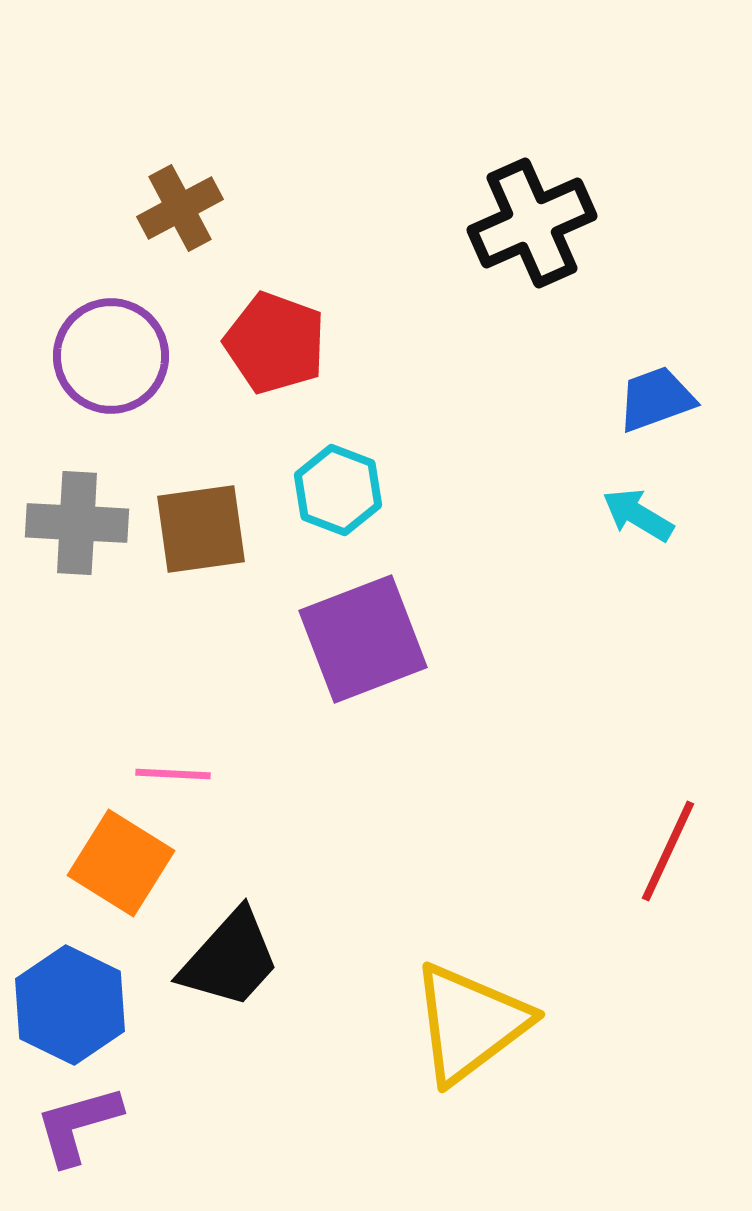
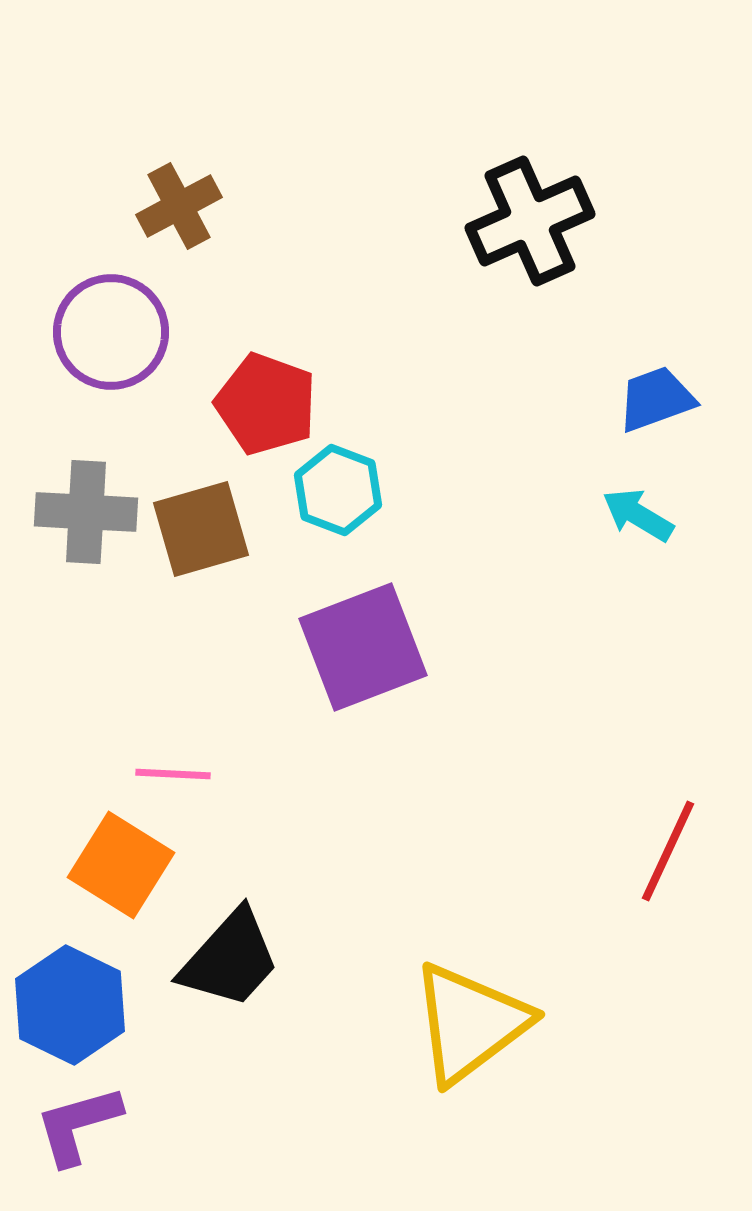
brown cross: moved 1 px left, 2 px up
black cross: moved 2 px left, 2 px up
red pentagon: moved 9 px left, 61 px down
purple circle: moved 24 px up
gray cross: moved 9 px right, 11 px up
brown square: rotated 8 degrees counterclockwise
purple square: moved 8 px down
orange square: moved 2 px down
